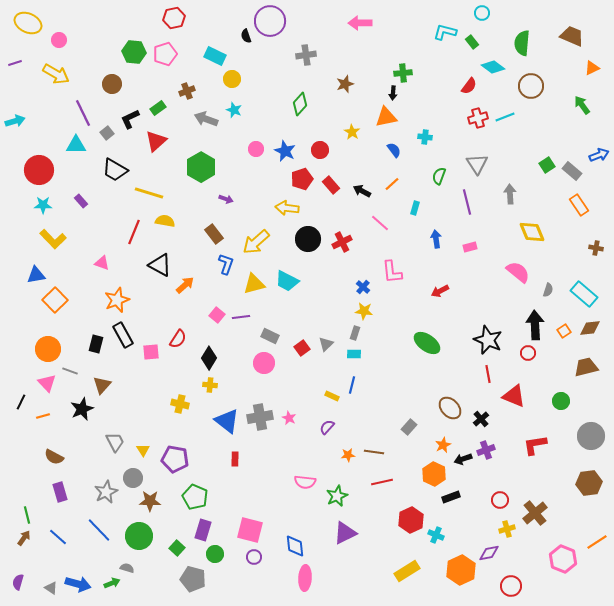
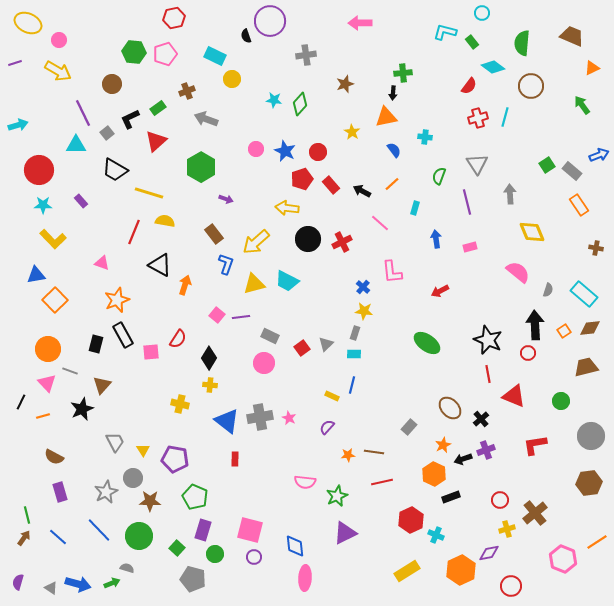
yellow arrow at (56, 74): moved 2 px right, 3 px up
cyan star at (234, 110): moved 40 px right, 10 px up; rotated 14 degrees counterclockwise
cyan line at (505, 117): rotated 54 degrees counterclockwise
cyan arrow at (15, 121): moved 3 px right, 4 px down
red circle at (320, 150): moved 2 px left, 2 px down
orange arrow at (185, 285): rotated 30 degrees counterclockwise
